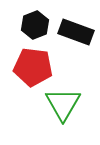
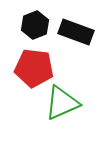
red pentagon: moved 1 px right, 1 px down
green triangle: moved 1 px left, 1 px up; rotated 36 degrees clockwise
